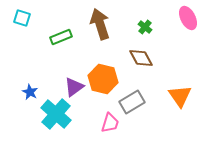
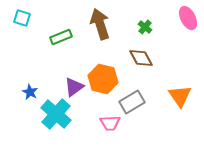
pink trapezoid: rotated 70 degrees clockwise
